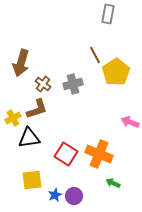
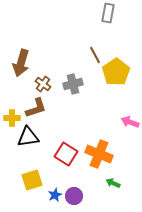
gray rectangle: moved 1 px up
brown L-shape: moved 1 px left, 1 px up
yellow cross: moved 1 px left; rotated 28 degrees clockwise
black triangle: moved 1 px left, 1 px up
yellow square: rotated 10 degrees counterclockwise
